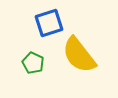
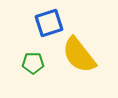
green pentagon: rotated 25 degrees counterclockwise
